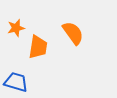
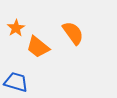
orange star: rotated 18 degrees counterclockwise
orange trapezoid: rotated 120 degrees clockwise
